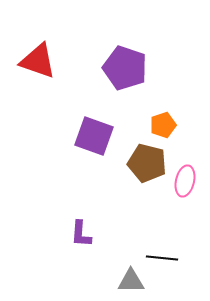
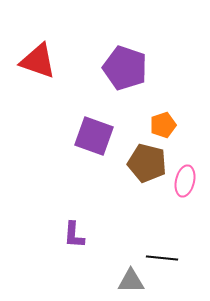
purple L-shape: moved 7 px left, 1 px down
